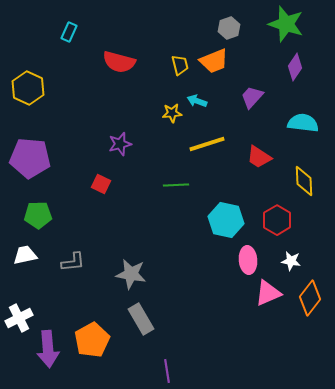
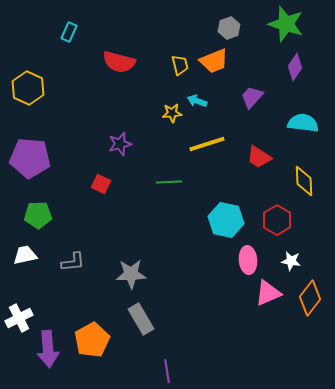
green line: moved 7 px left, 3 px up
gray star: rotated 12 degrees counterclockwise
